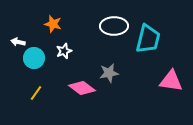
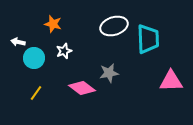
white ellipse: rotated 16 degrees counterclockwise
cyan trapezoid: rotated 16 degrees counterclockwise
pink triangle: rotated 10 degrees counterclockwise
